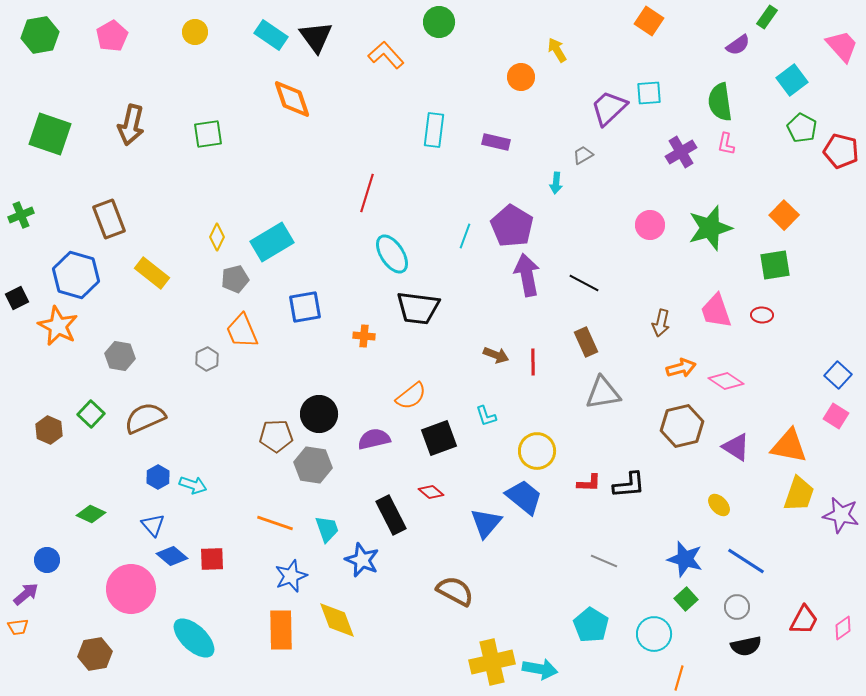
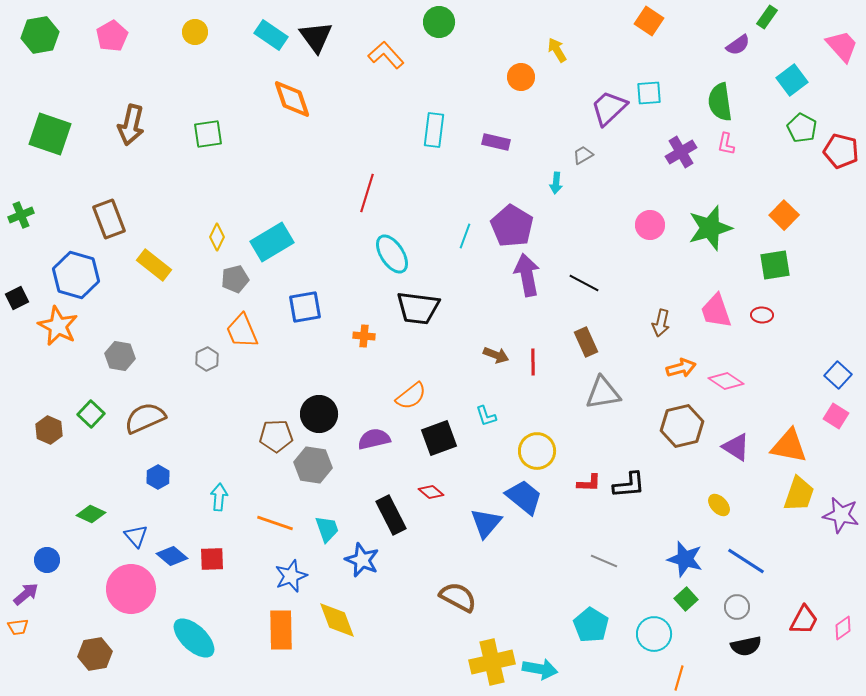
yellow rectangle at (152, 273): moved 2 px right, 8 px up
cyan arrow at (193, 485): moved 26 px right, 12 px down; rotated 104 degrees counterclockwise
blue triangle at (153, 525): moved 17 px left, 11 px down
brown semicircle at (455, 591): moved 3 px right, 6 px down
